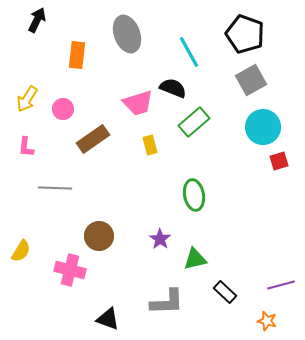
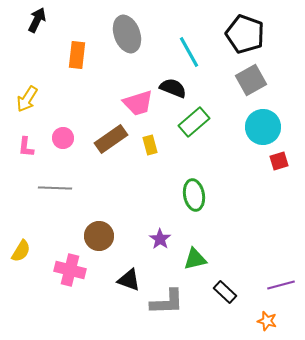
pink circle: moved 29 px down
brown rectangle: moved 18 px right
black triangle: moved 21 px right, 39 px up
